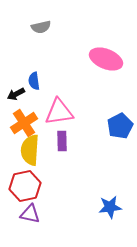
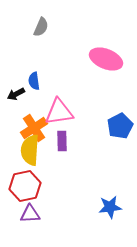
gray semicircle: rotated 54 degrees counterclockwise
orange cross: moved 10 px right, 5 px down
purple triangle: rotated 15 degrees counterclockwise
